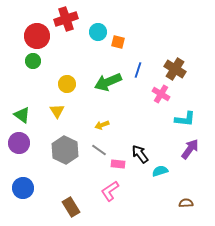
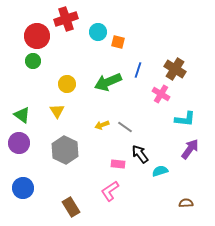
gray line: moved 26 px right, 23 px up
